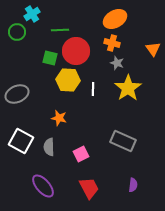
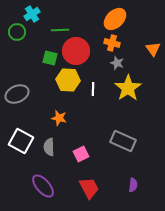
orange ellipse: rotated 15 degrees counterclockwise
